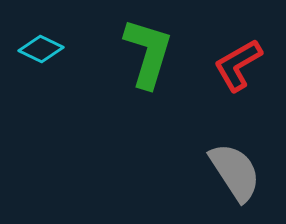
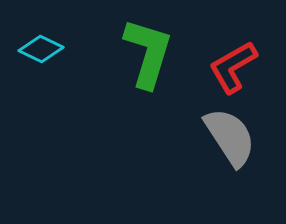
red L-shape: moved 5 px left, 2 px down
gray semicircle: moved 5 px left, 35 px up
